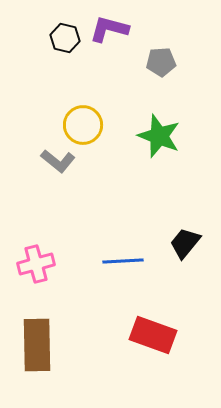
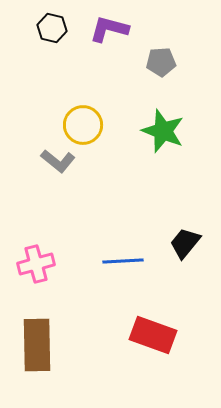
black hexagon: moved 13 px left, 10 px up
green star: moved 4 px right, 5 px up
